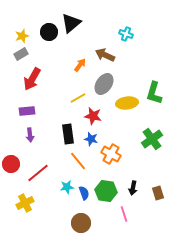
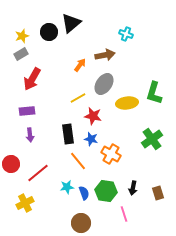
brown arrow: rotated 144 degrees clockwise
